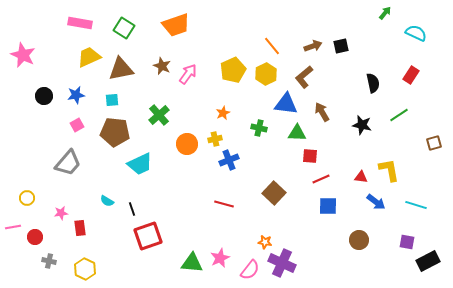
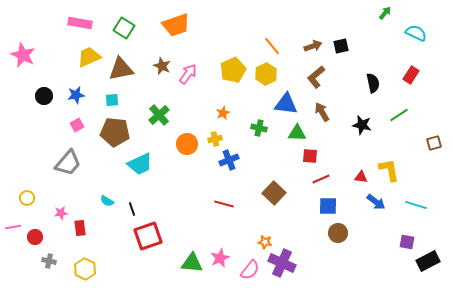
brown L-shape at (304, 77): moved 12 px right
brown circle at (359, 240): moved 21 px left, 7 px up
